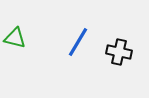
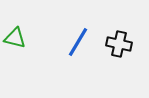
black cross: moved 8 px up
